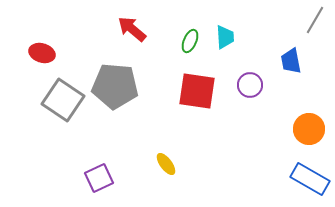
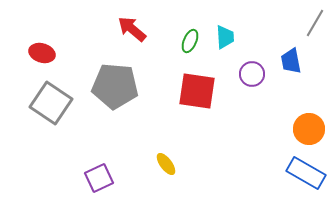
gray line: moved 3 px down
purple circle: moved 2 px right, 11 px up
gray square: moved 12 px left, 3 px down
blue rectangle: moved 4 px left, 6 px up
